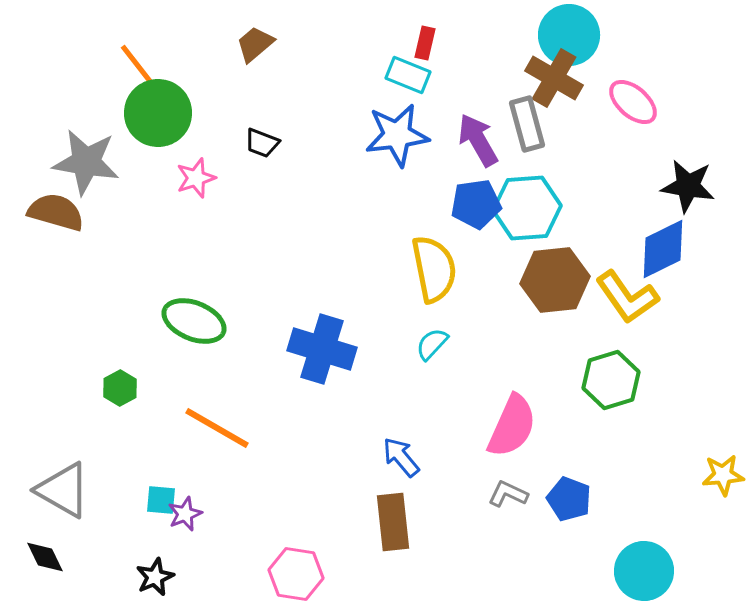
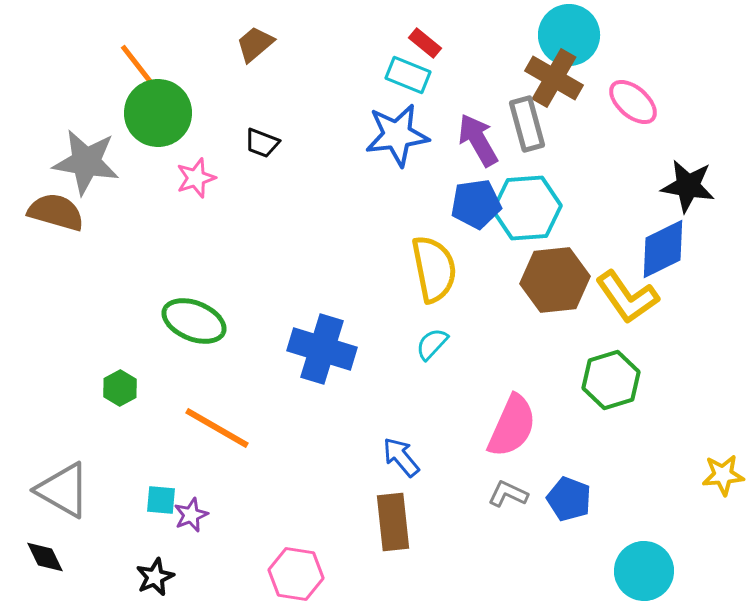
red rectangle at (425, 43): rotated 64 degrees counterclockwise
purple star at (185, 514): moved 6 px right, 1 px down
